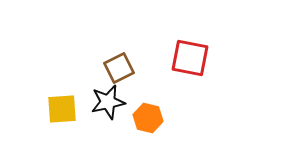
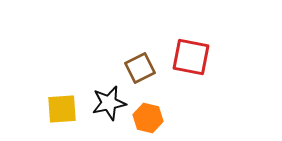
red square: moved 1 px right, 1 px up
brown square: moved 21 px right
black star: moved 1 px right, 1 px down
